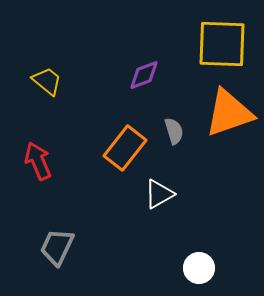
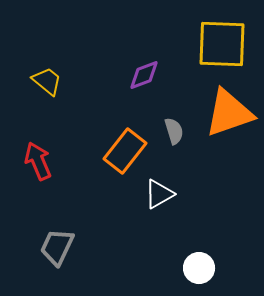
orange rectangle: moved 3 px down
